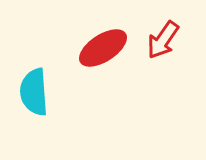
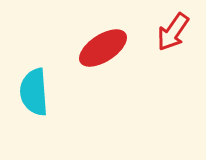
red arrow: moved 10 px right, 8 px up
